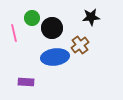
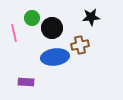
brown cross: rotated 24 degrees clockwise
